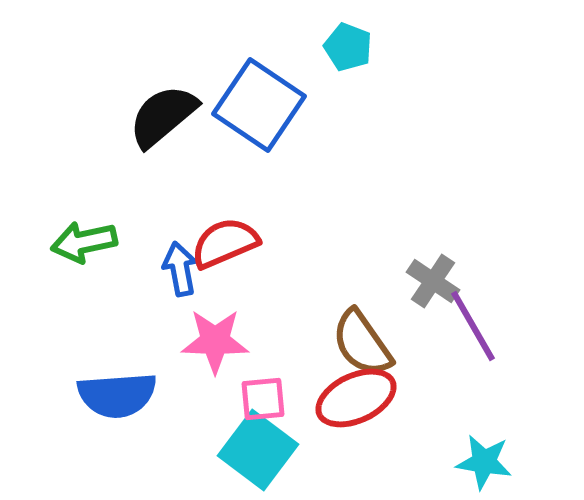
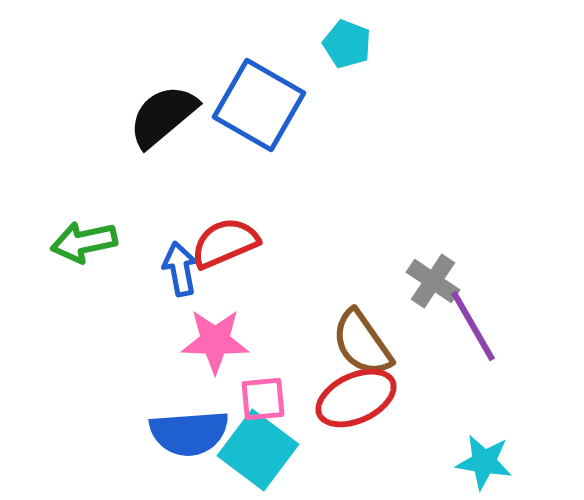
cyan pentagon: moved 1 px left, 3 px up
blue square: rotated 4 degrees counterclockwise
blue semicircle: moved 72 px right, 38 px down
